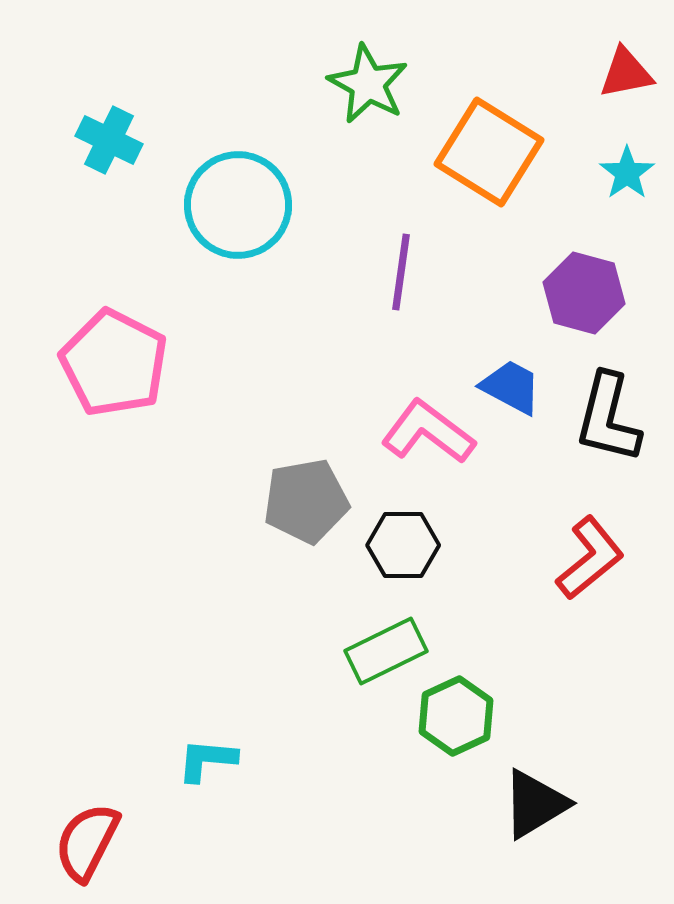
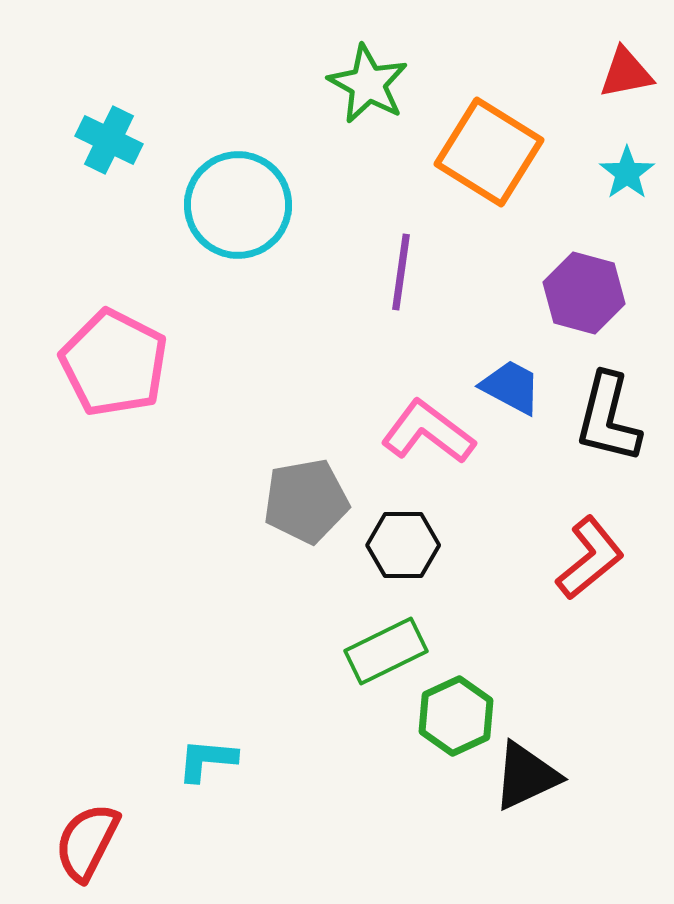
black triangle: moved 9 px left, 28 px up; rotated 6 degrees clockwise
